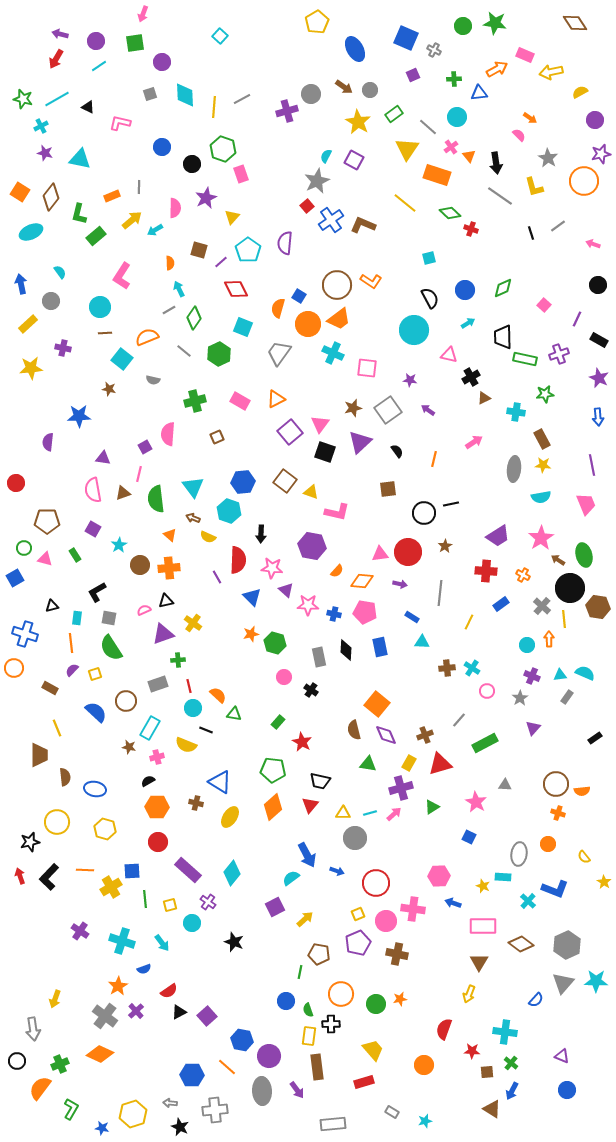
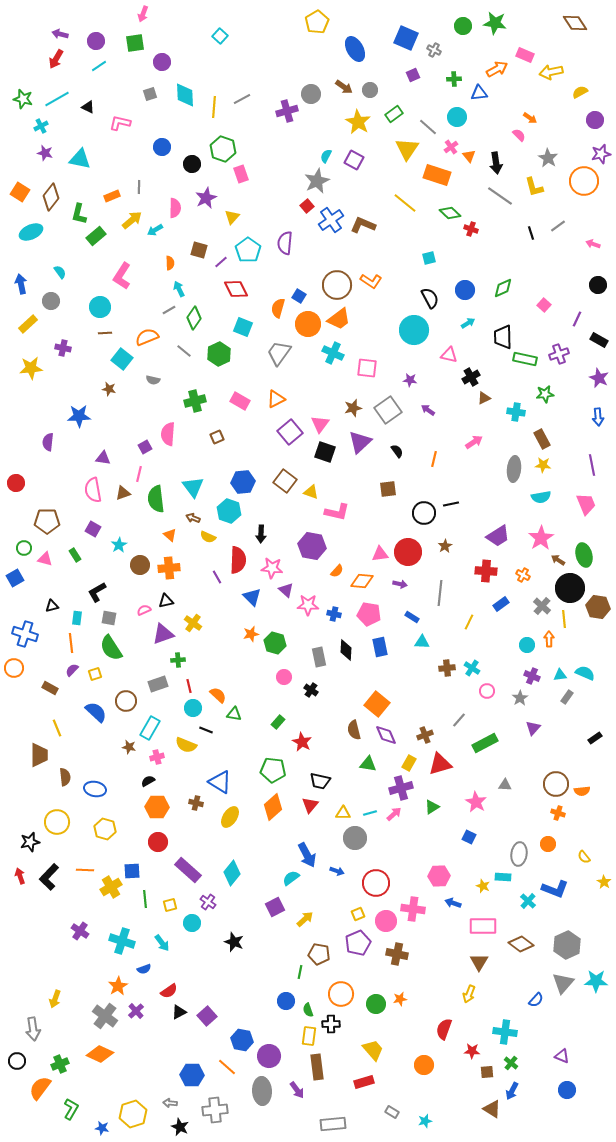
pink pentagon at (365, 612): moved 4 px right, 2 px down
